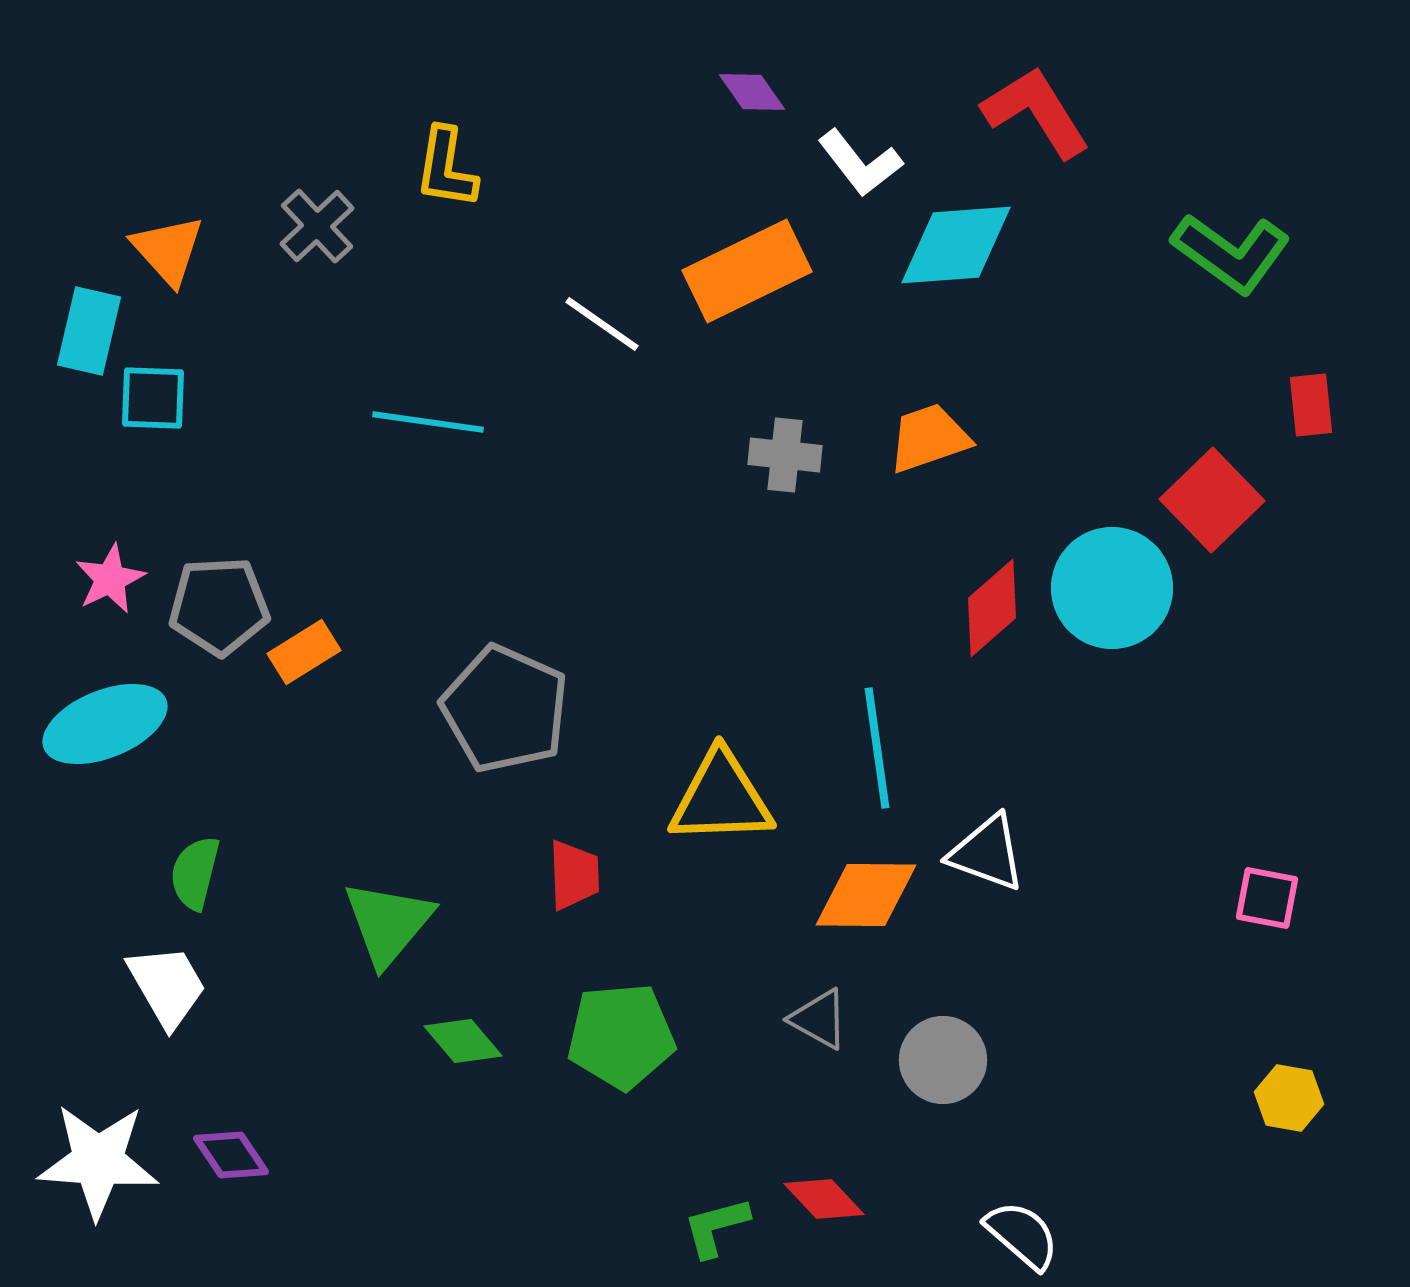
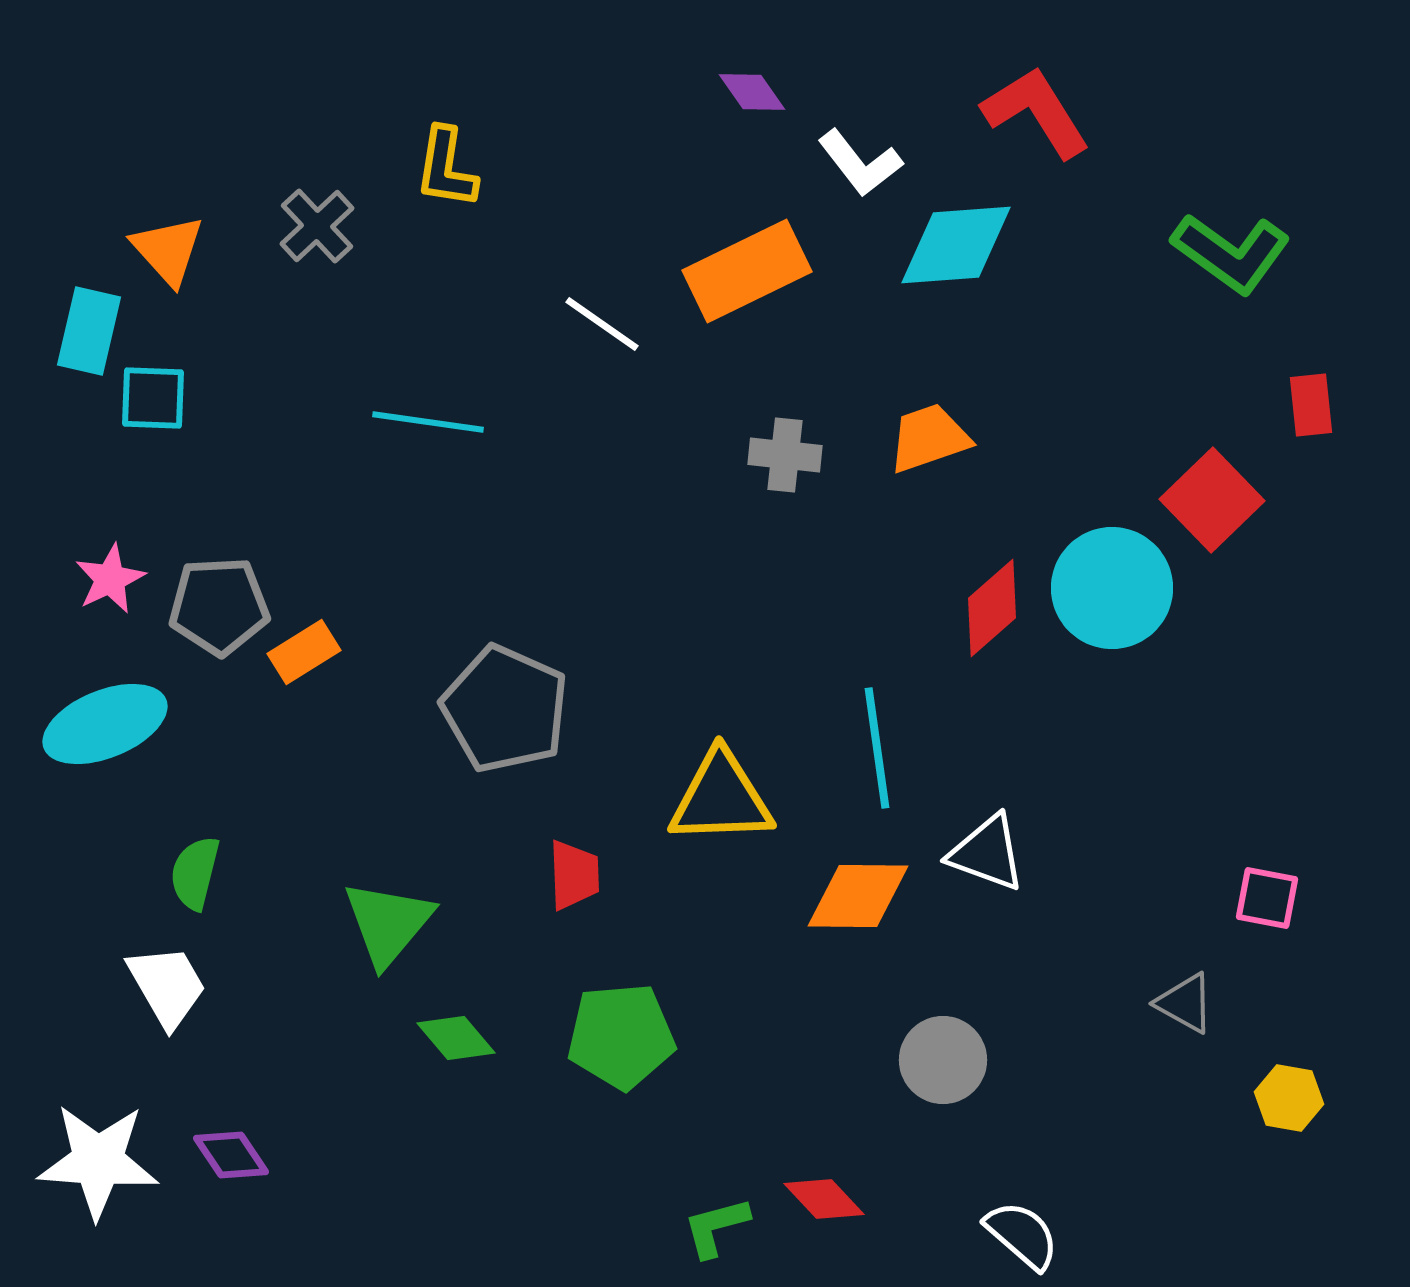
orange diamond at (866, 895): moved 8 px left, 1 px down
gray triangle at (819, 1019): moved 366 px right, 16 px up
green diamond at (463, 1041): moved 7 px left, 3 px up
